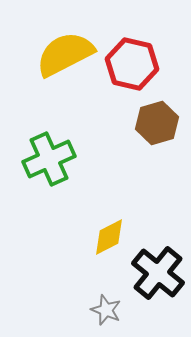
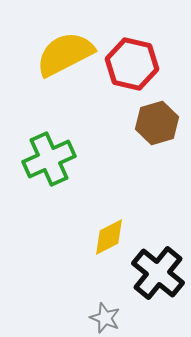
gray star: moved 1 px left, 8 px down
